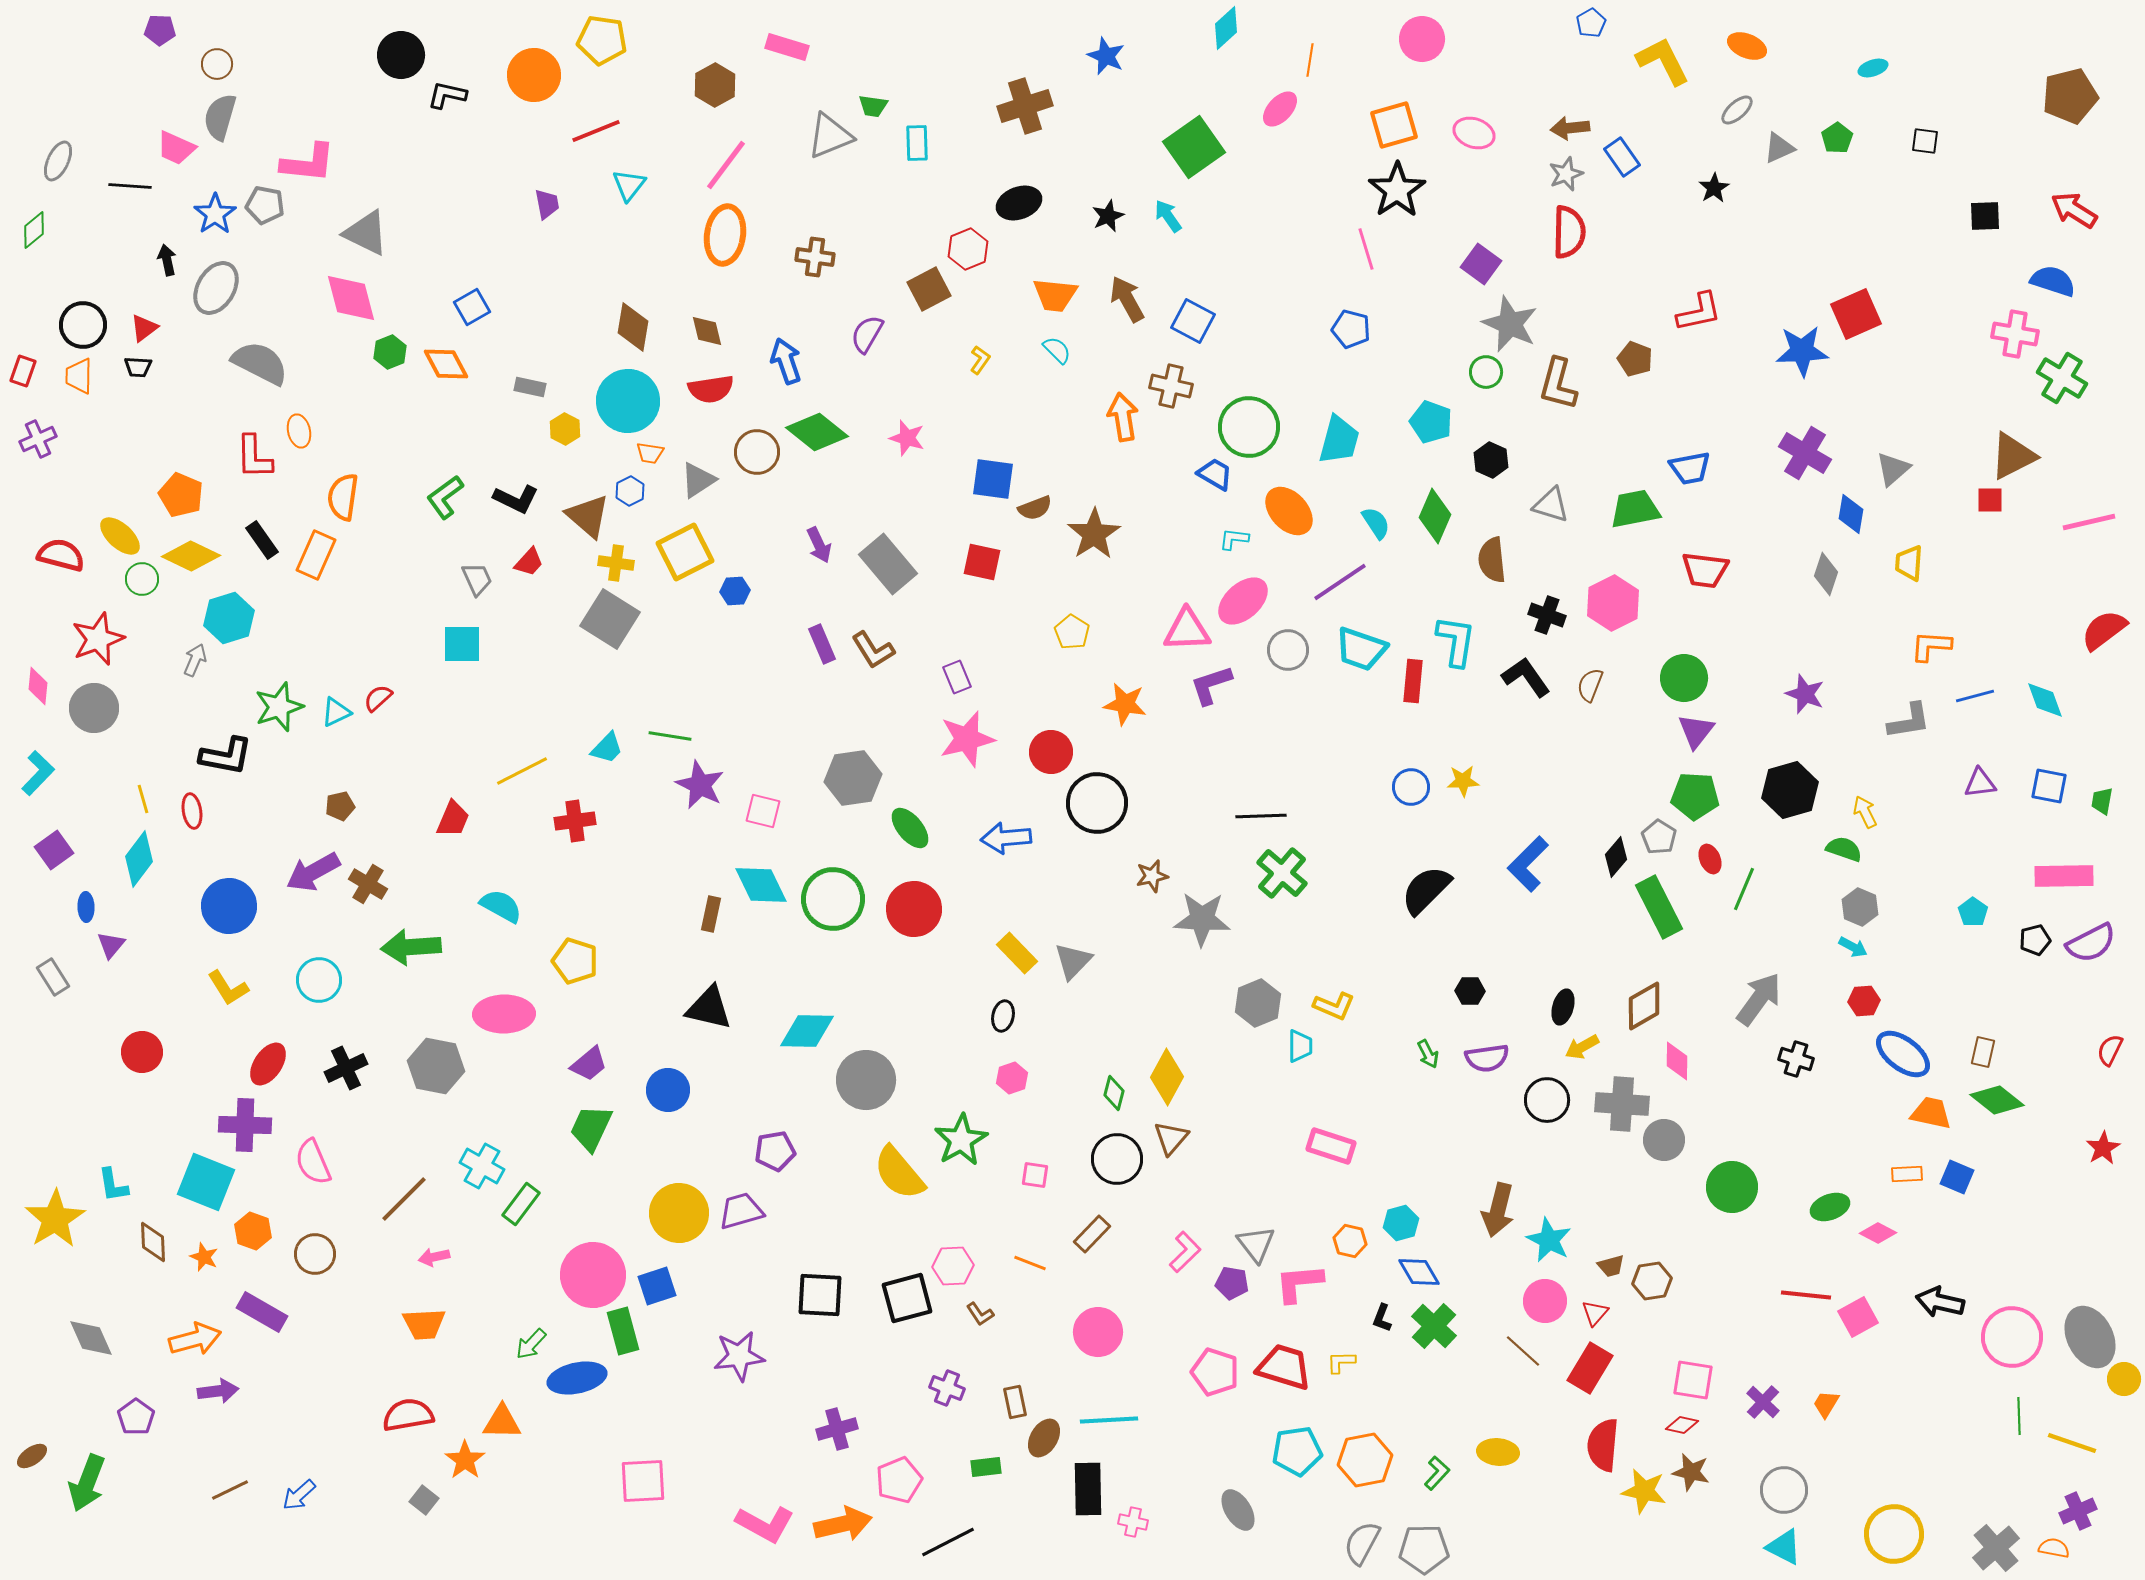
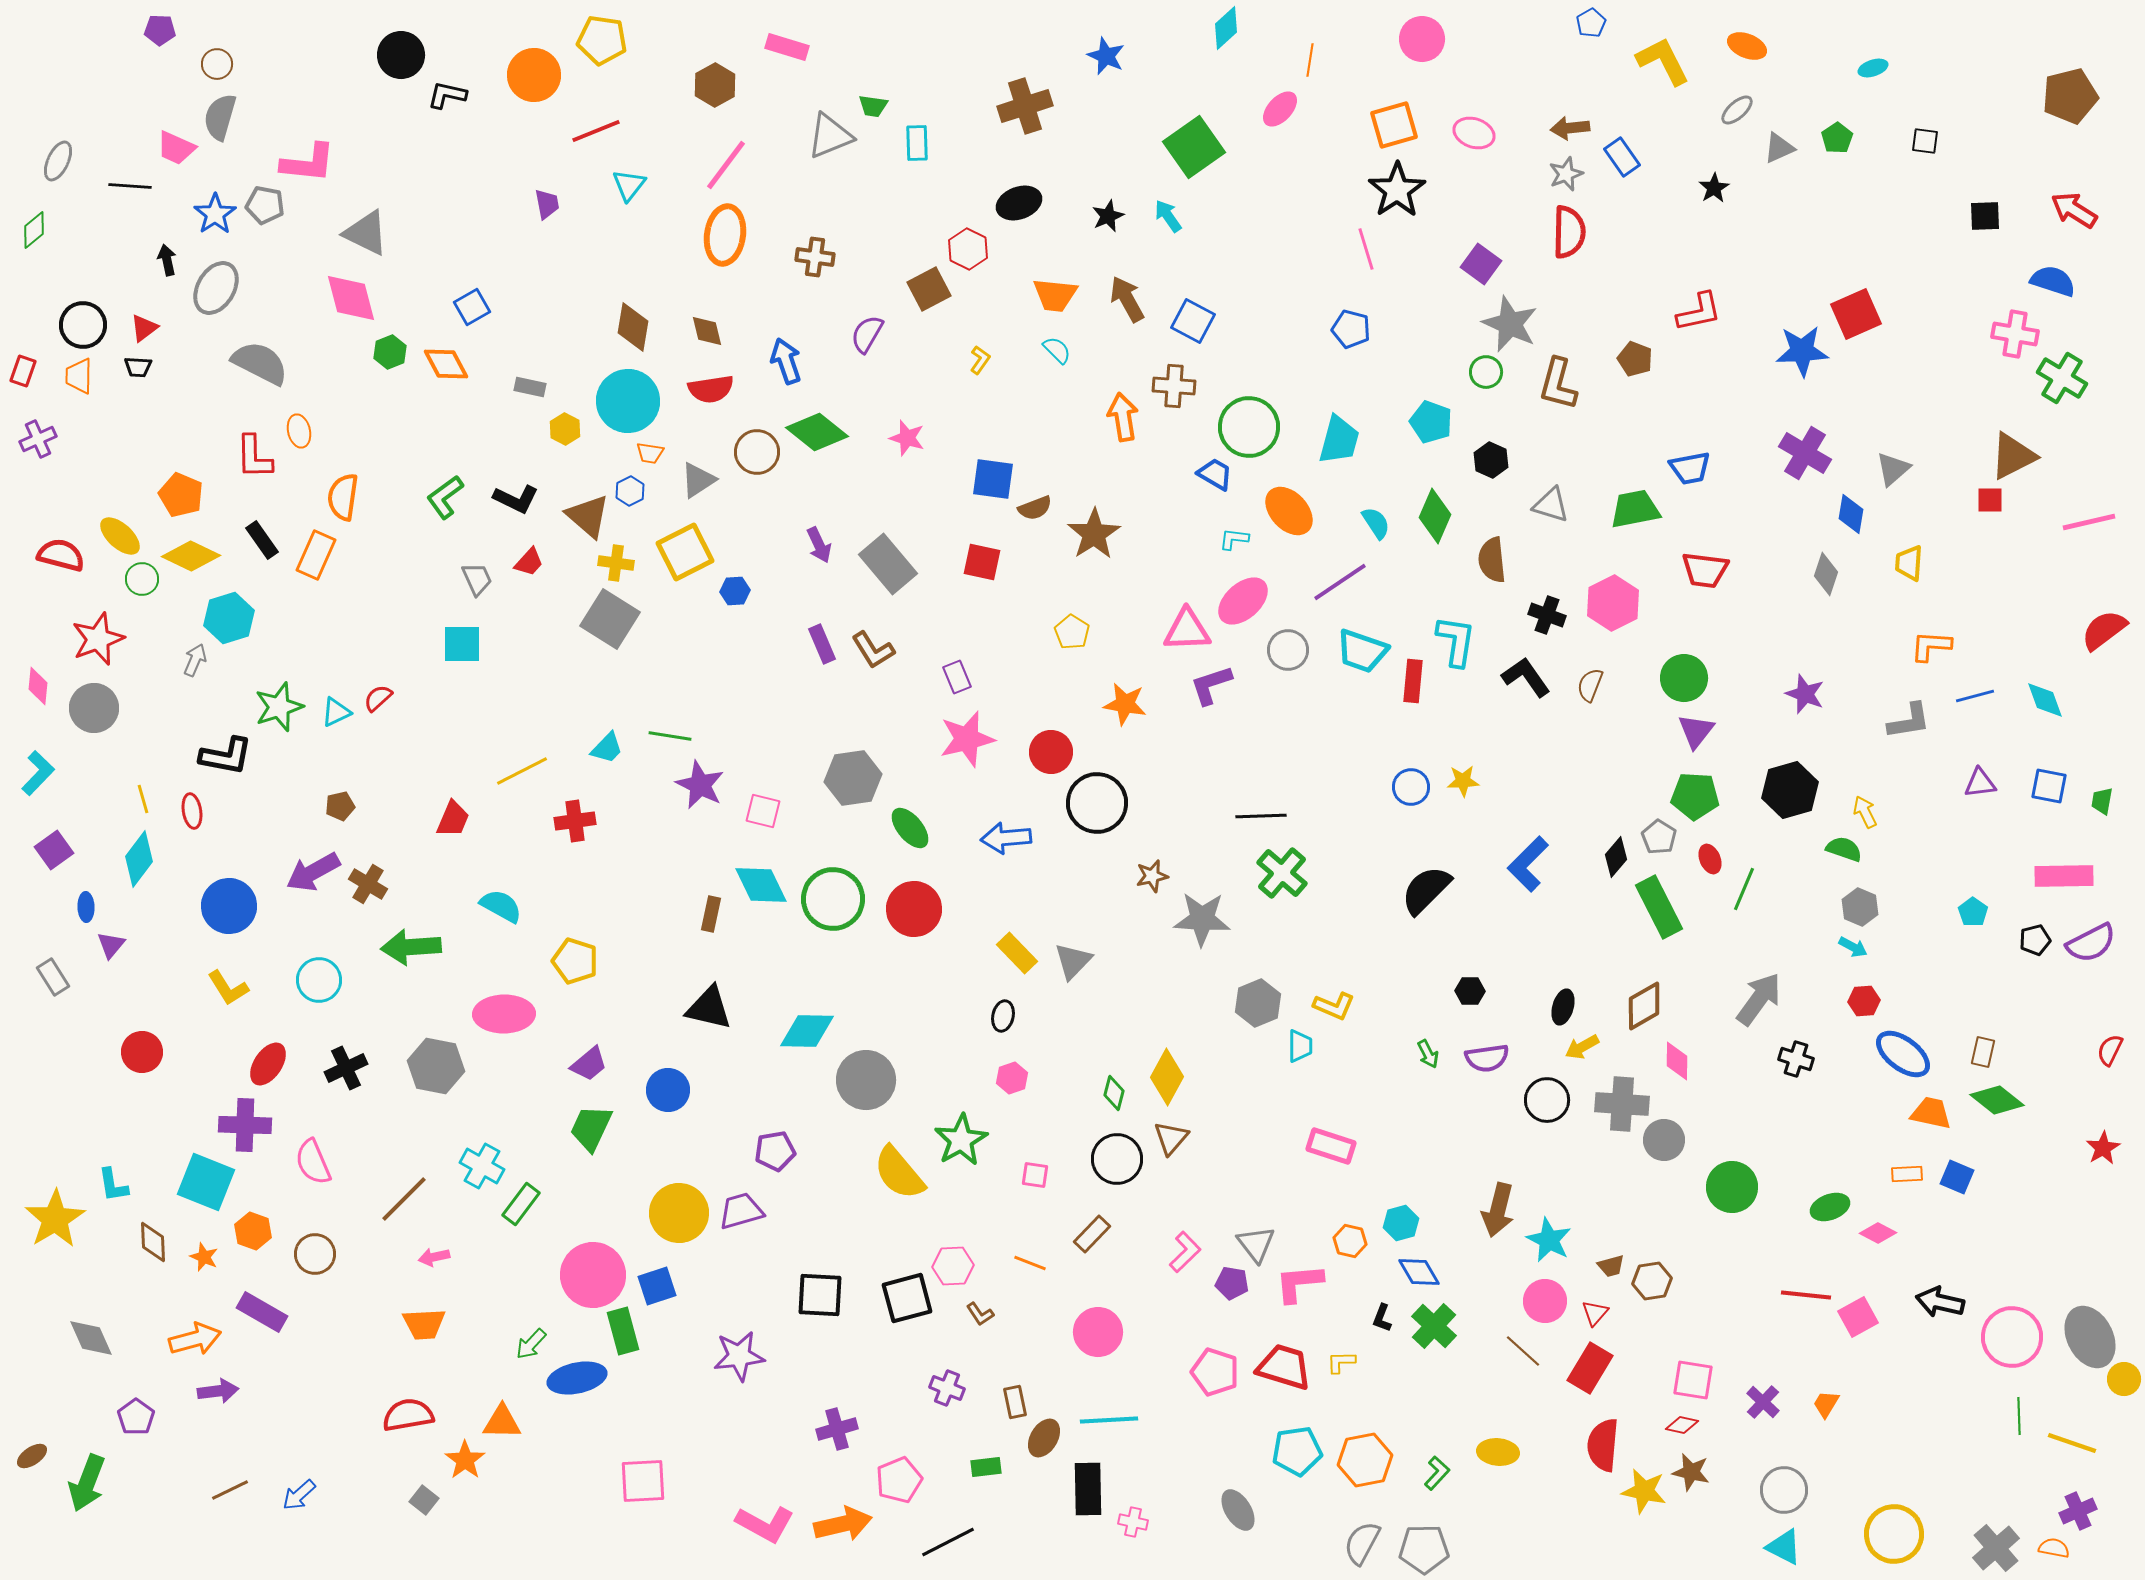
red hexagon at (968, 249): rotated 12 degrees counterclockwise
brown cross at (1171, 386): moved 3 px right; rotated 9 degrees counterclockwise
cyan trapezoid at (1361, 649): moved 1 px right, 2 px down
